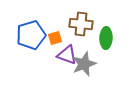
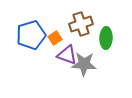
brown cross: rotated 25 degrees counterclockwise
orange square: rotated 16 degrees counterclockwise
gray star: rotated 25 degrees clockwise
